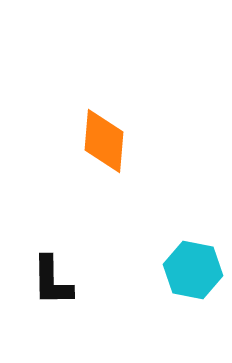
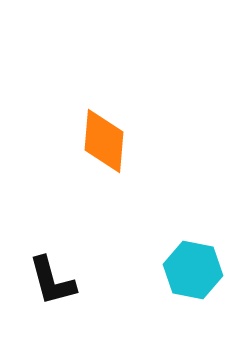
black L-shape: rotated 14 degrees counterclockwise
